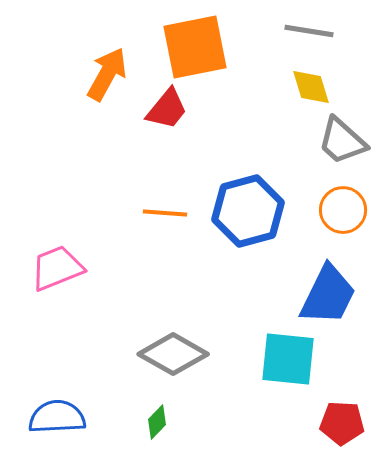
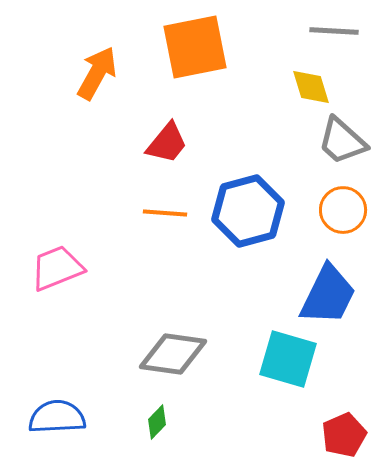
gray line: moved 25 px right; rotated 6 degrees counterclockwise
orange arrow: moved 10 px left, 1 px up
red trapezoid: moved 34 px down
gray diamond: rotated 22 degrees counterclockwise
cyan square: rotated 10 degrees clockwise
red pentagon: moved 2 px right, 12 px down; rotated 27 degrees counterclockwise
